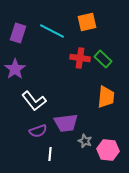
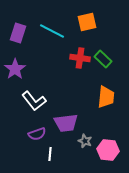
purple semicircle: moved 1 px left, 3 px down
